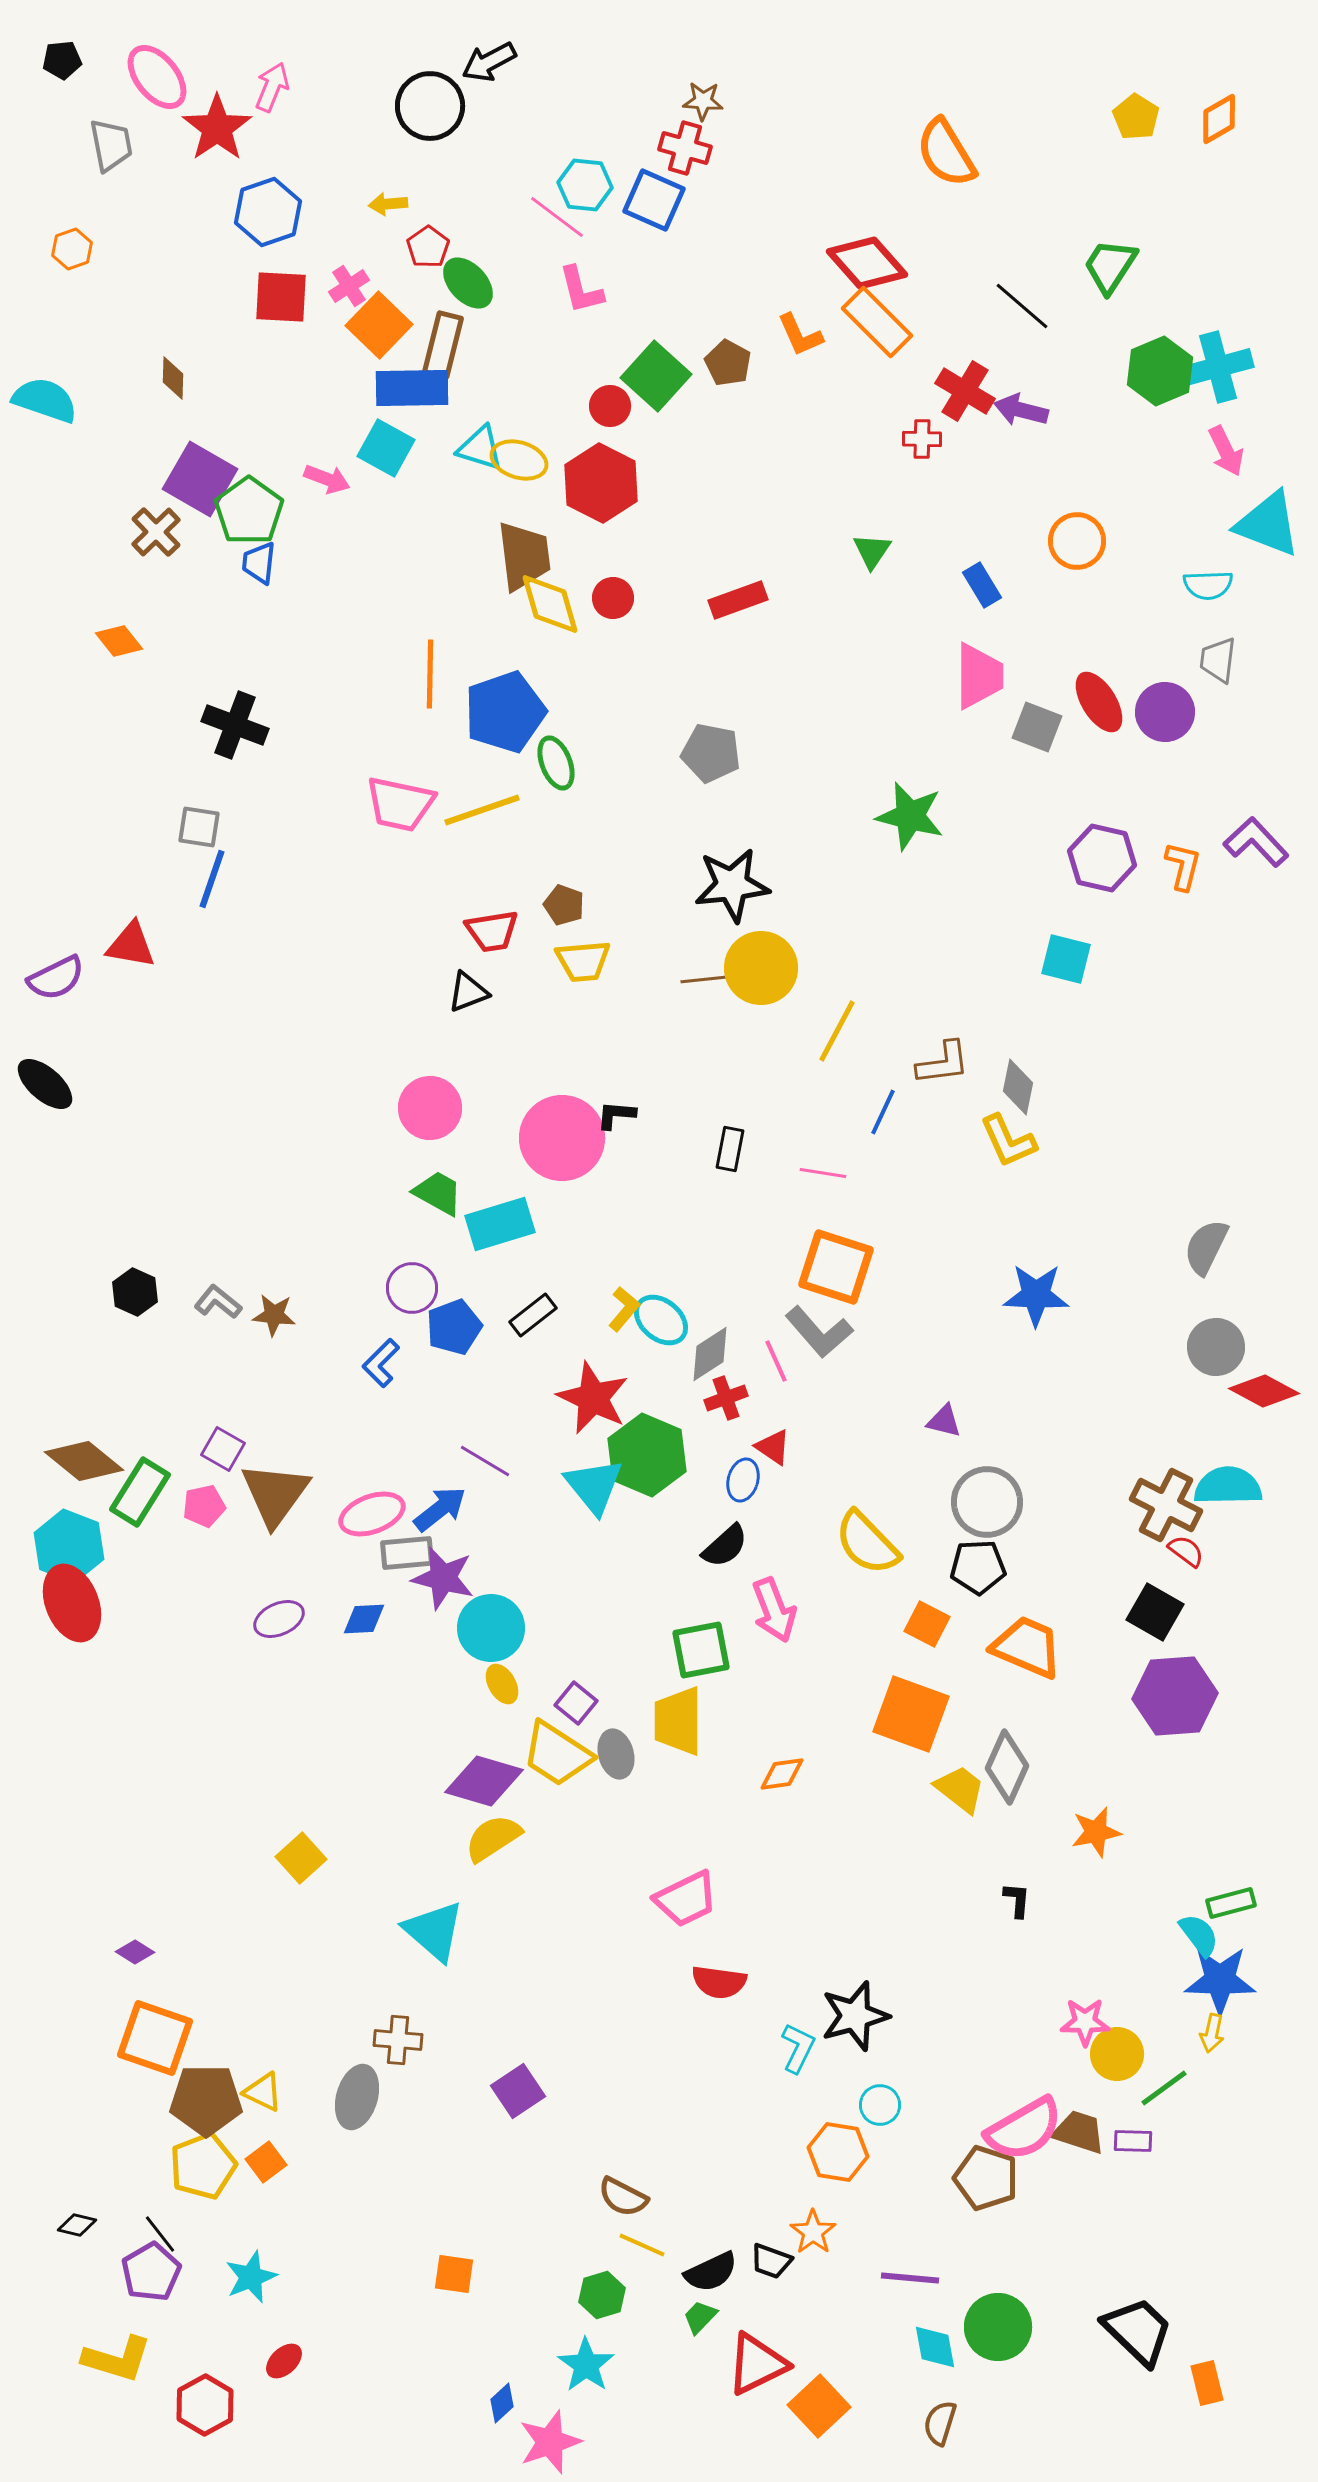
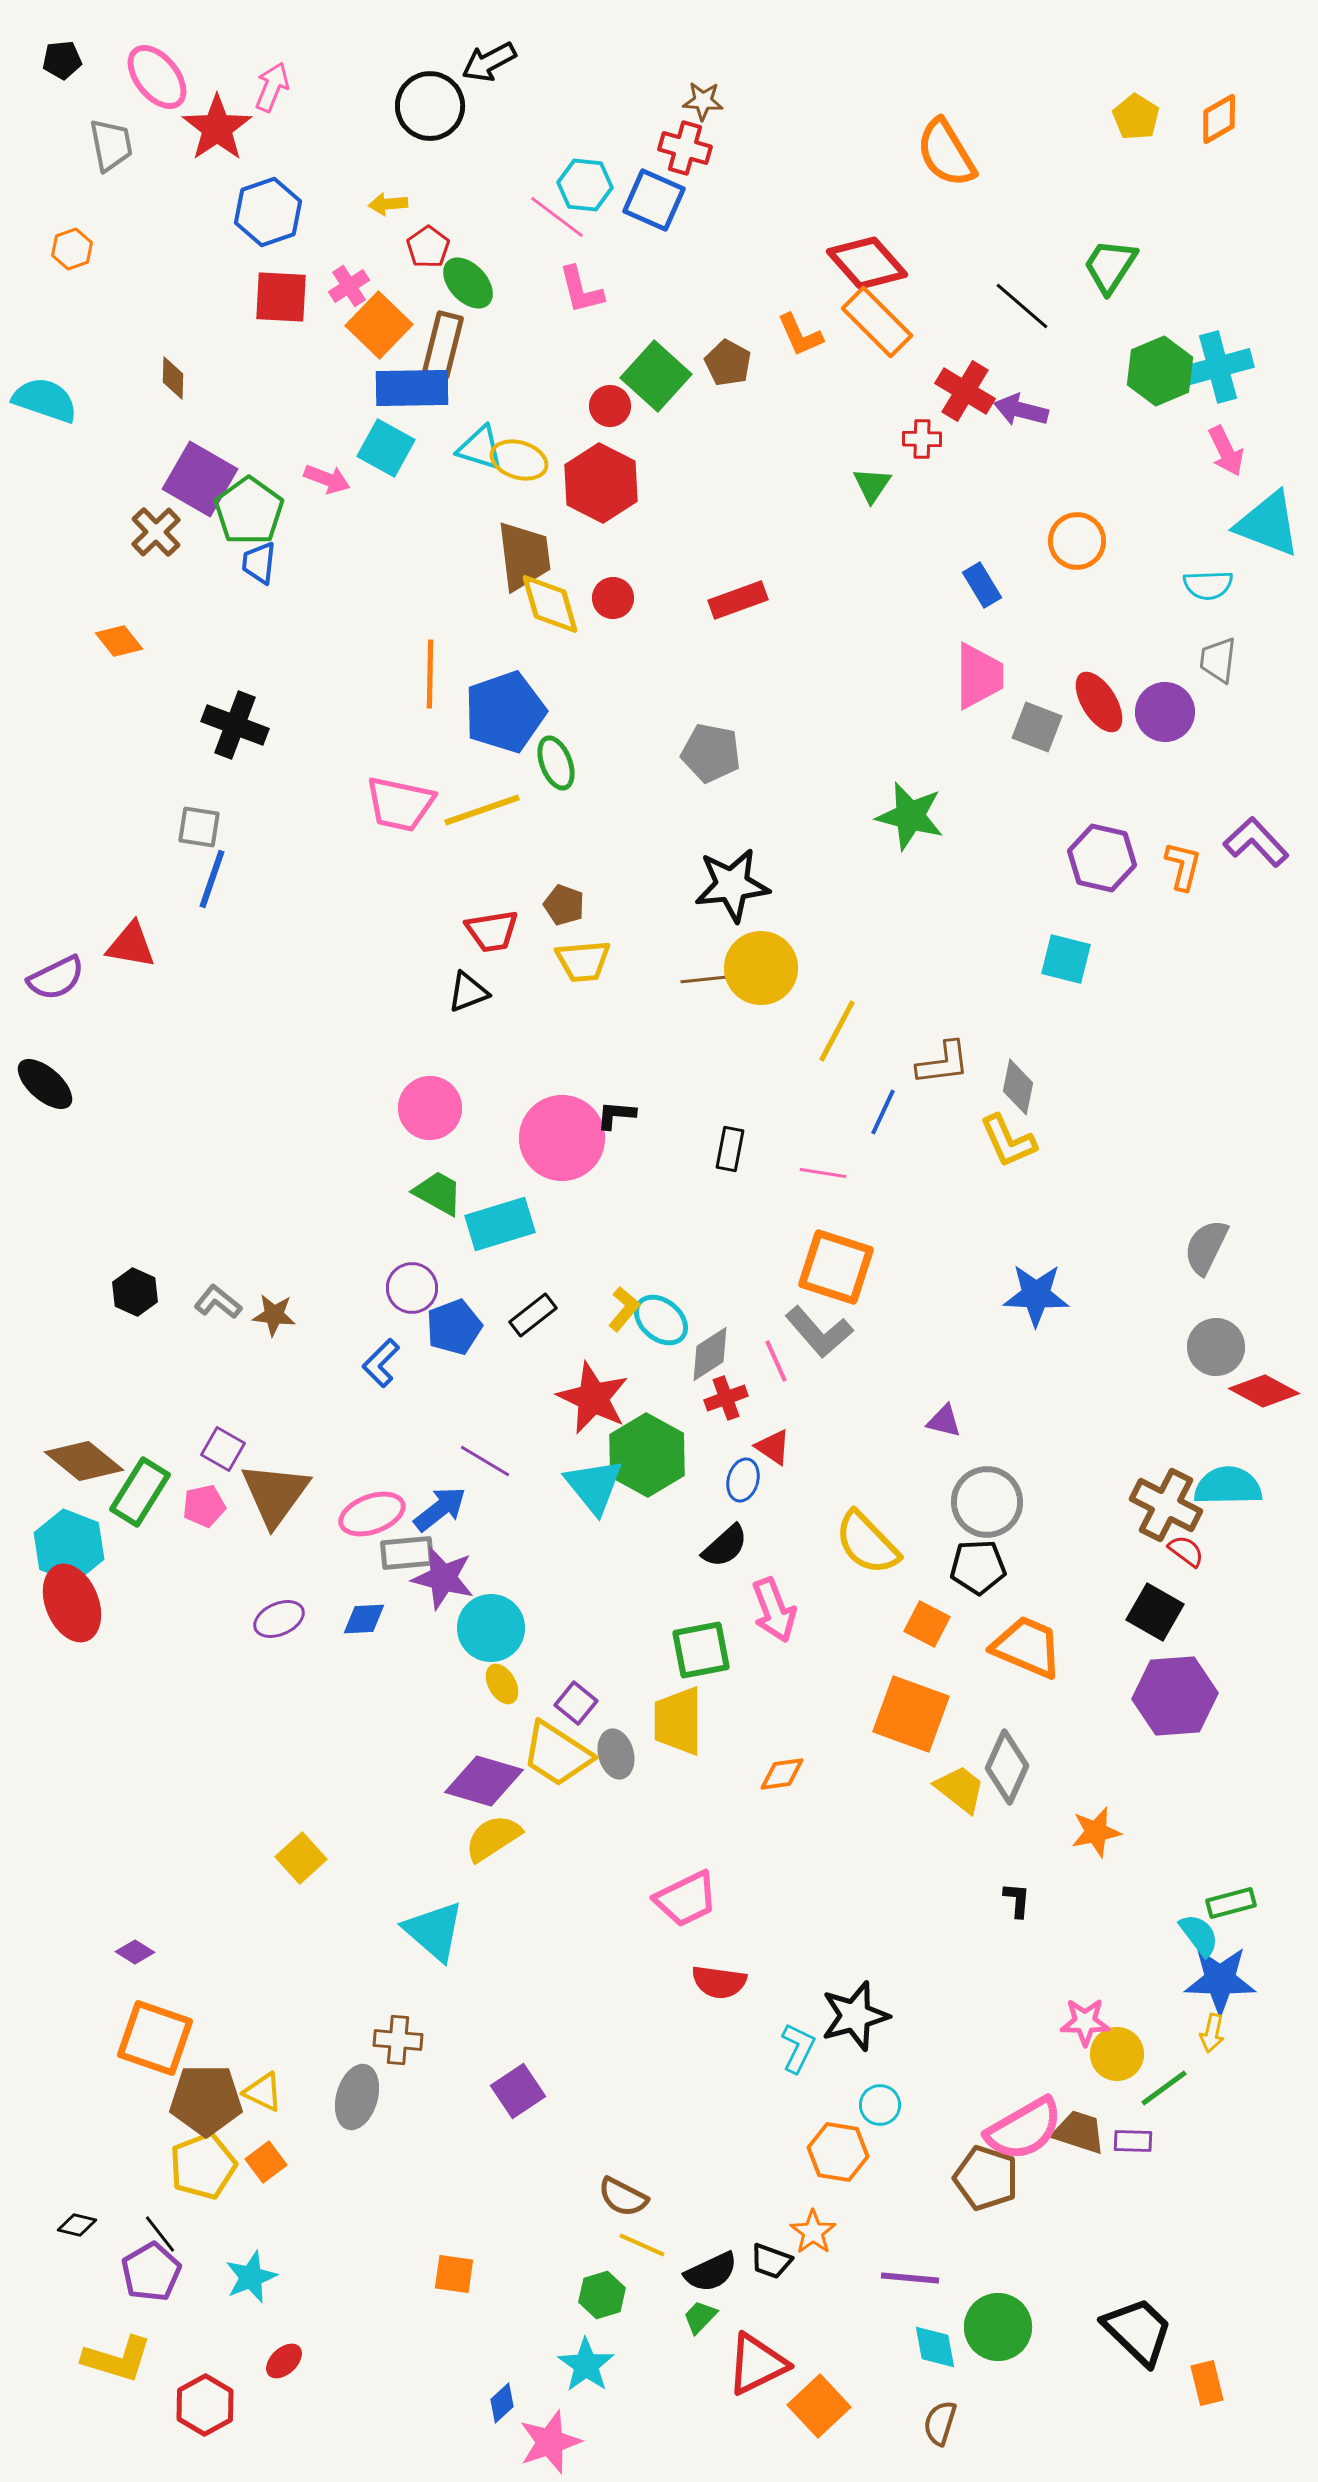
green triangle at (872, 551): moved 66 px up
green hexagon at (647, 1455): rotated 6 degrees clockwise
